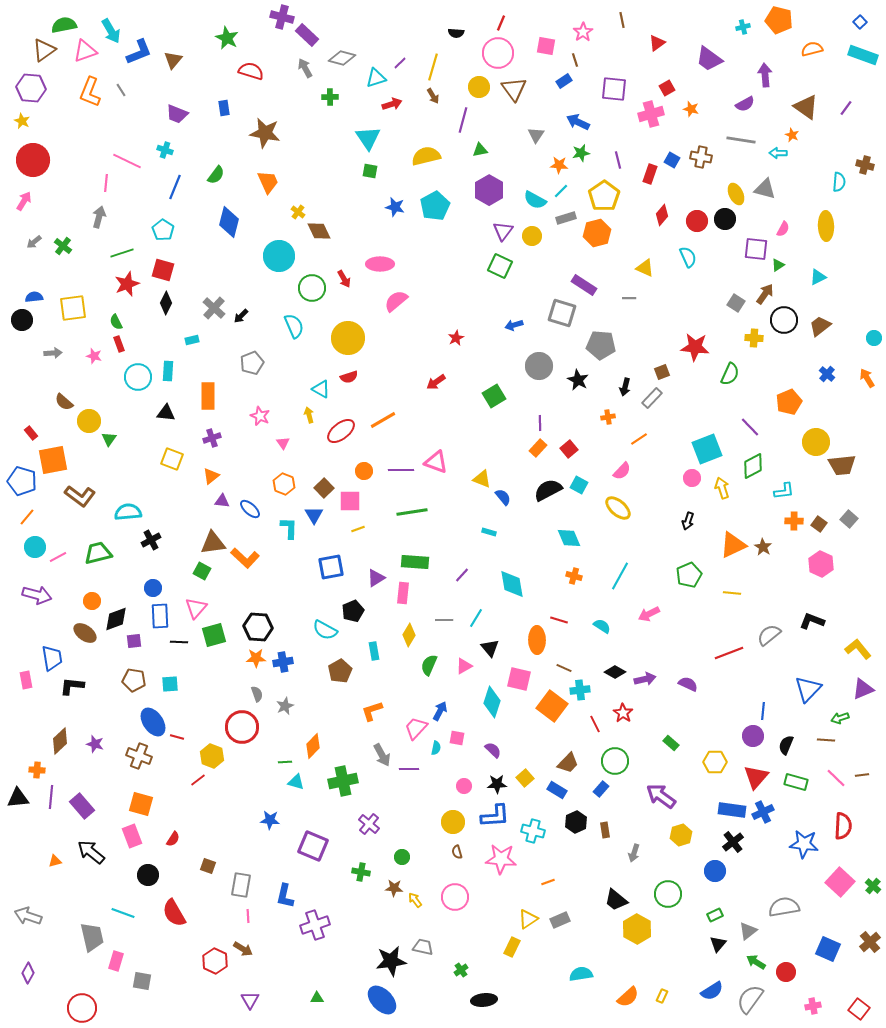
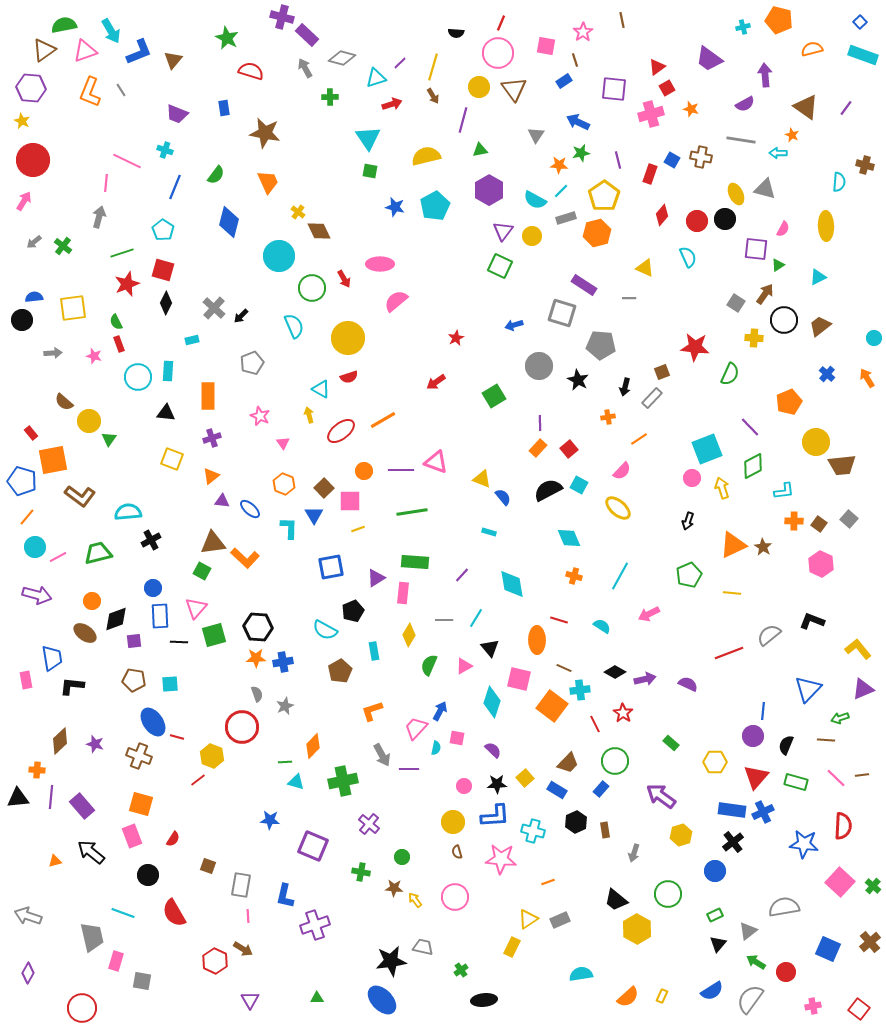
red triangle at (657, 43): moved 24 px down
